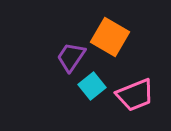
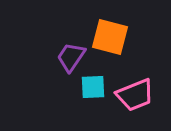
orange square: rotated 15 degrees counterclockwise
cyan square: moved 1 px right, 1 px down; rotated 36 degrees clockwise
